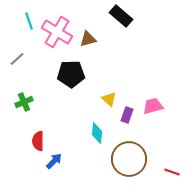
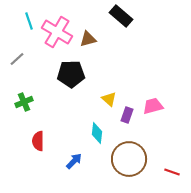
blue arrow: moved 20 px right
